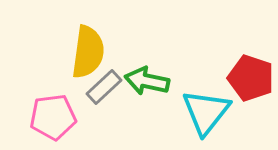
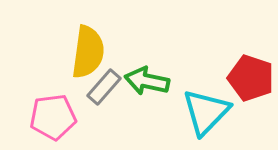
gray rectangle: rotated 6 degrees counterclockwise
cyan triangle: rotated 6 degrees clockwise
